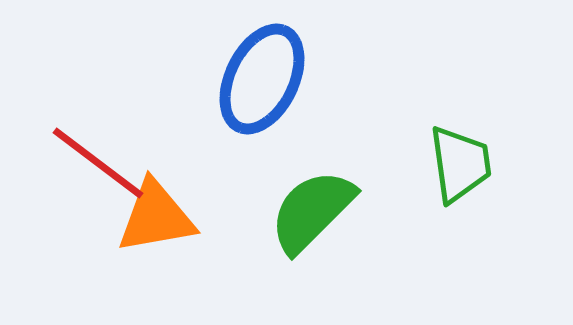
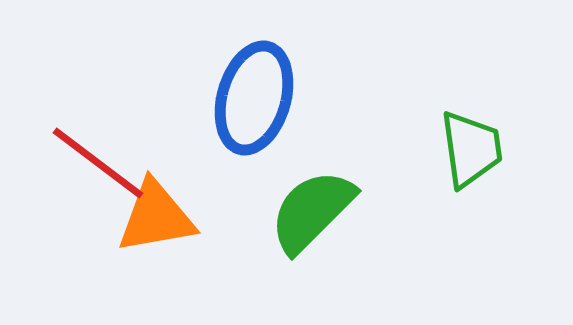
blue ellipse: moved 8 px left, 19 px down; rotated 10 degrees counterclockwise
green trapezoid: moved 11 px right, 15 px up
